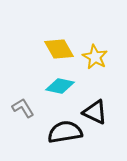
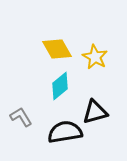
yellow diamond: moved 2 px left
cyan diamond: rotated 52 degrees counterclockwise
gray L-shape: moved 2 px left, 9 px down
black triangle: rotated 40 degrees counterclockwise
